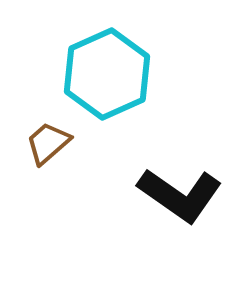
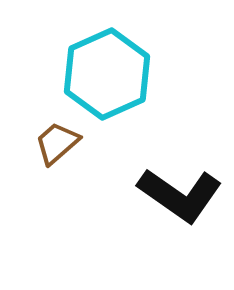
brown trapezoid: moved 9 px right
